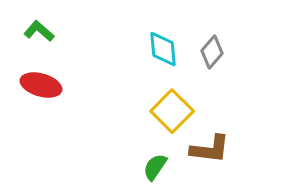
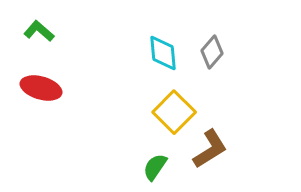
cyan diamond: moved 4 px down
red ellipse: moved 3 px down
yellow square: moved 2 px right, 1 px down
brown L-shape: rotated 39 degrees counterclockwise
